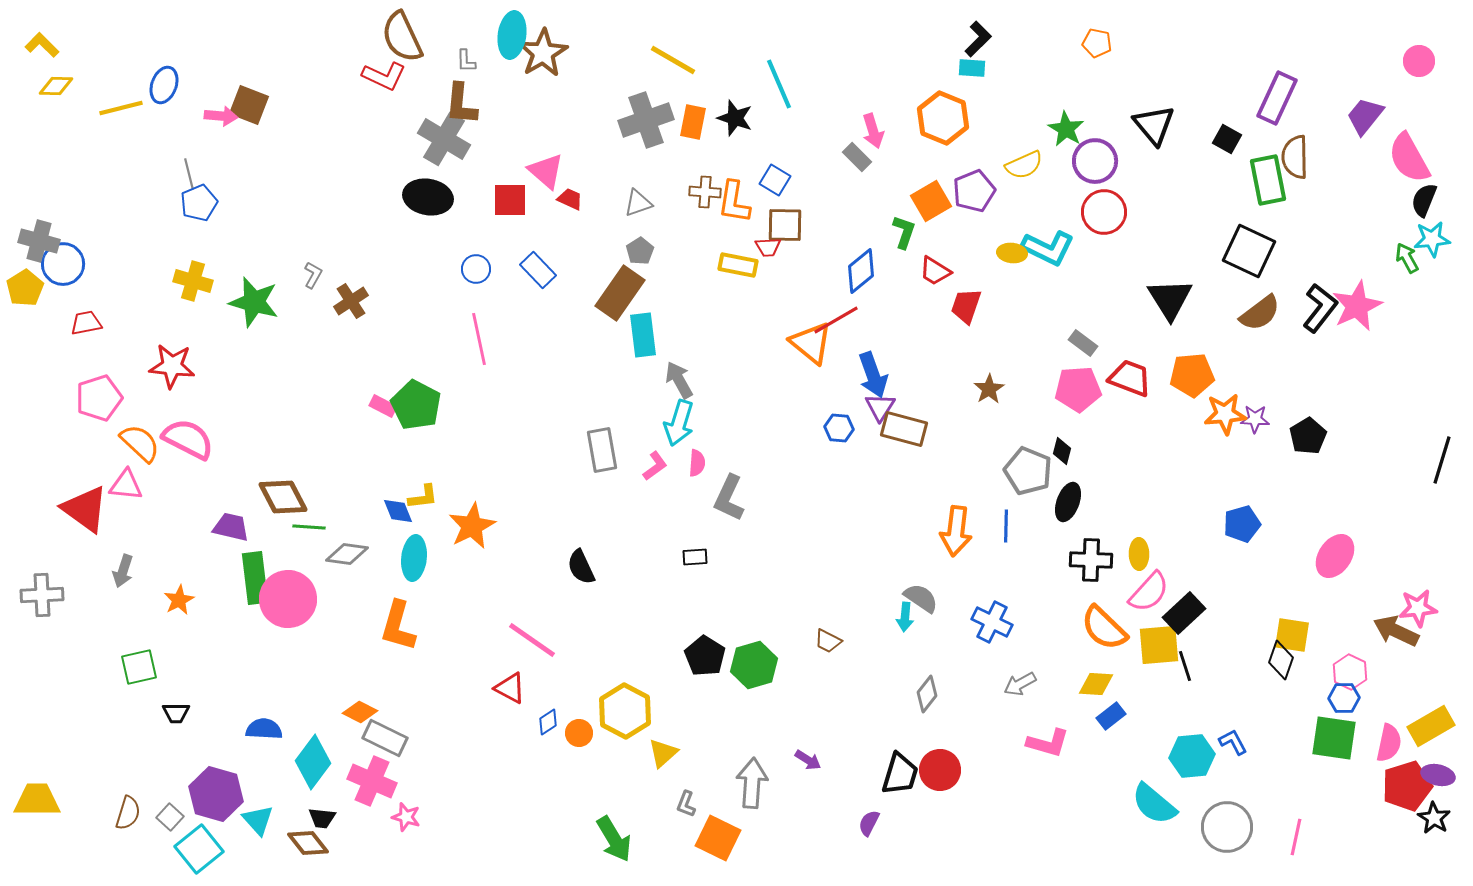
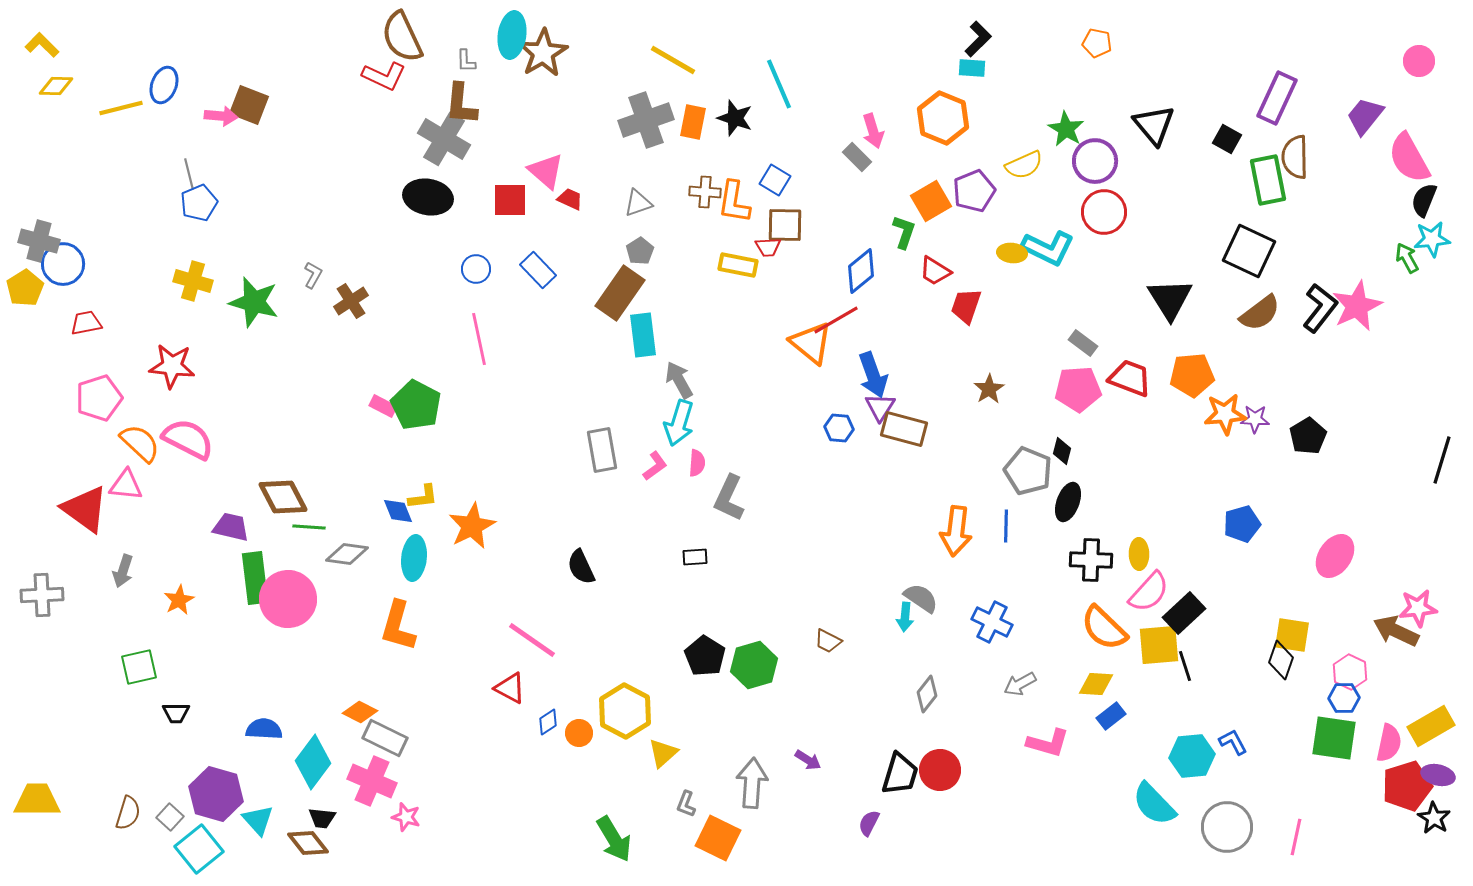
cyan semicircle at (1154, 804): rotated 6 degrees clockwise
